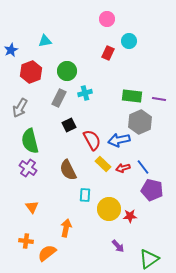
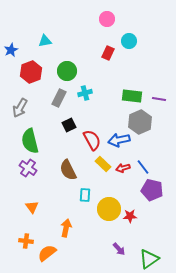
purple arrow: moved 1 px right, 3 px down
